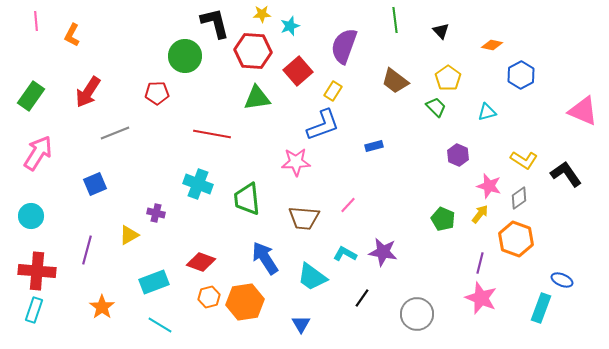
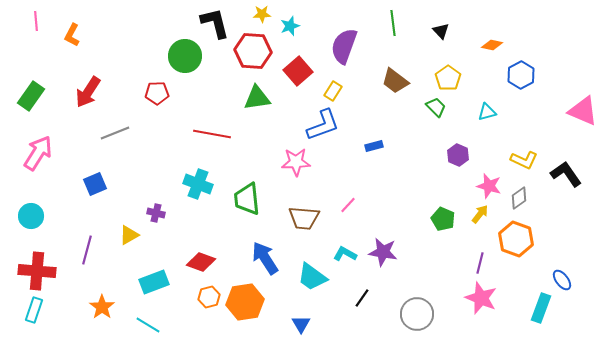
green line at (395, 20): moved 2 px left, 3 px down
yellow L-shape at (524, 160): rotated 8 degrees counterclockwise
blue ellipse at (562, 280): rotated 30 degrees clockwise
cyan line at (160, 325): moved 12 px left
